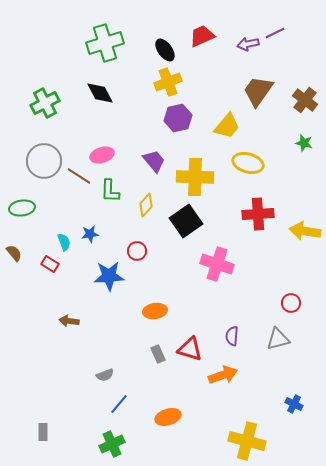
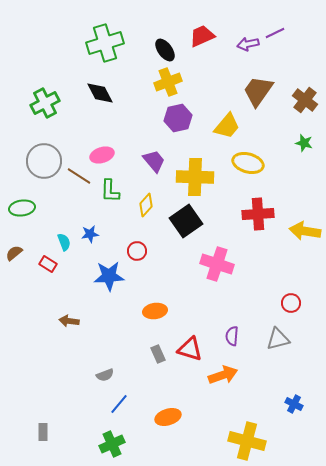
brown semicircle at (14, 253): rotated 90 degrees counterclockwise
red rectangle at (50, 264): moved 2 px left
